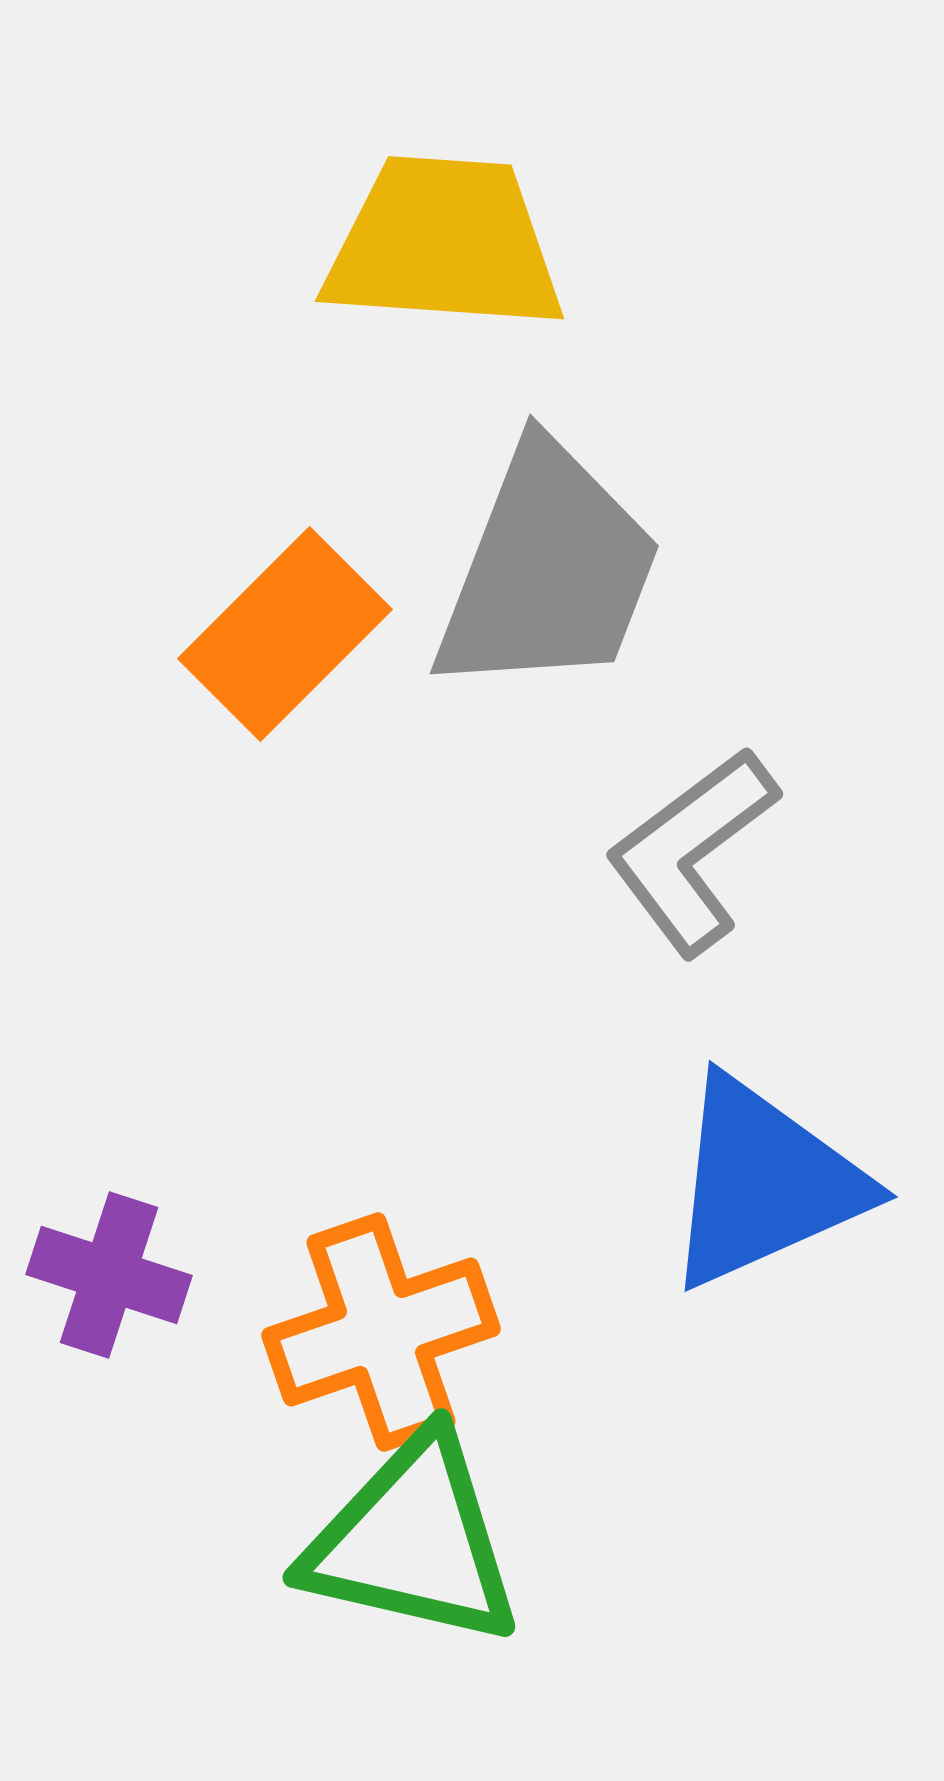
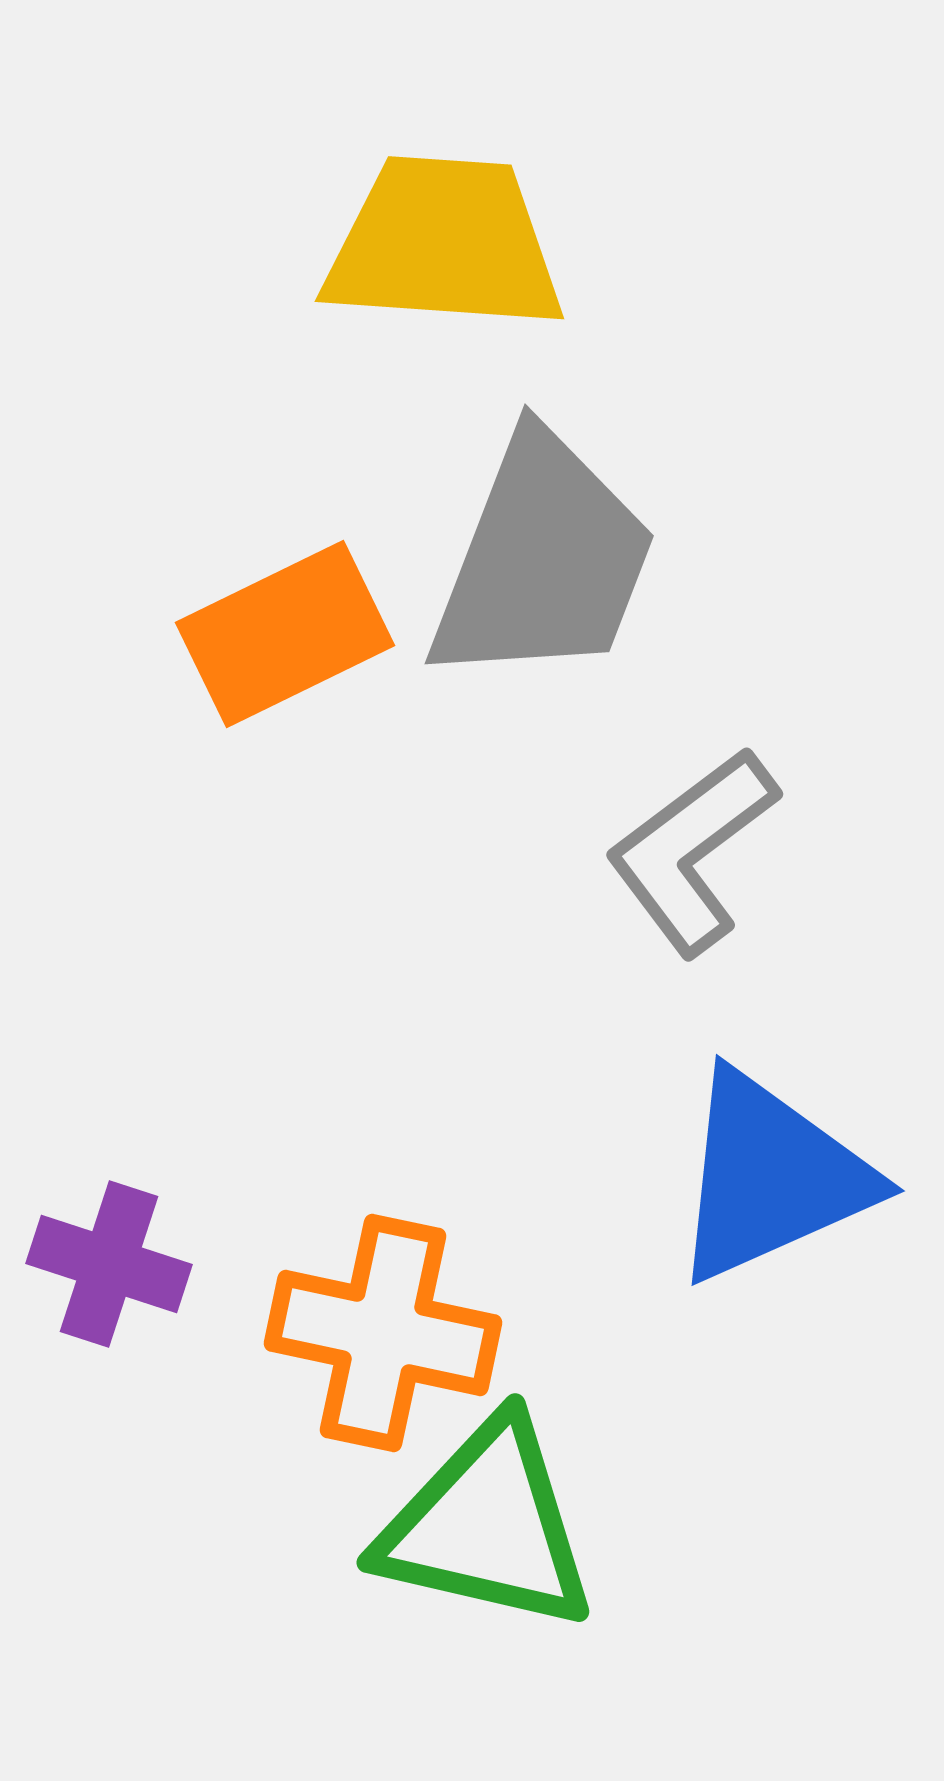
gray trapezoid: moved 5 px left, 10 px up
orange rectangle: rotated 19 degrees clockwise
blue triangle: moved 7 px right, 6 px up
purple cross: moved 11 px up
orange cross: moved 2 px right, 1 px down; rotated 31 degrees clockwise
green triangle: moved 74 px right, 15 px up
